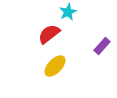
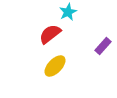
red semicircle: moved 1 px right
purple rectangle: moved 1 px right
